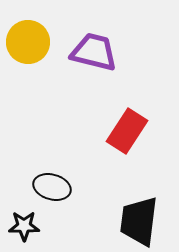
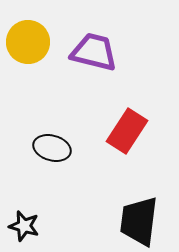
black ellipse: moved 39 px up
black star: rotated 16 degrees clockwise
